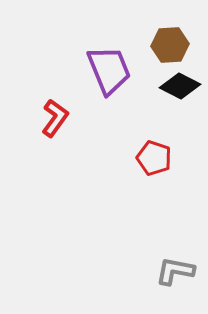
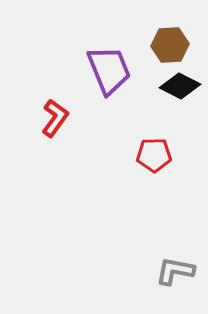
red pentagon: moved 3 px up; rotated 20 degrees counterclockwise
